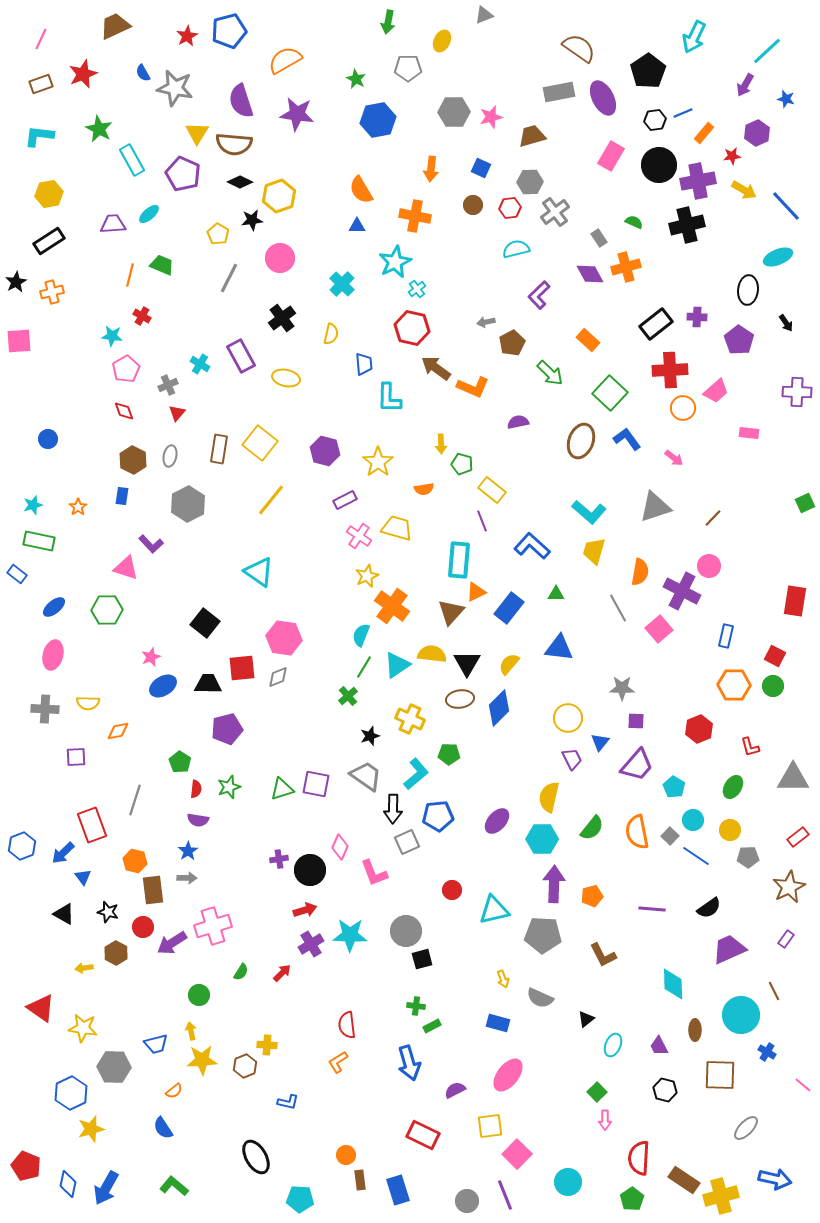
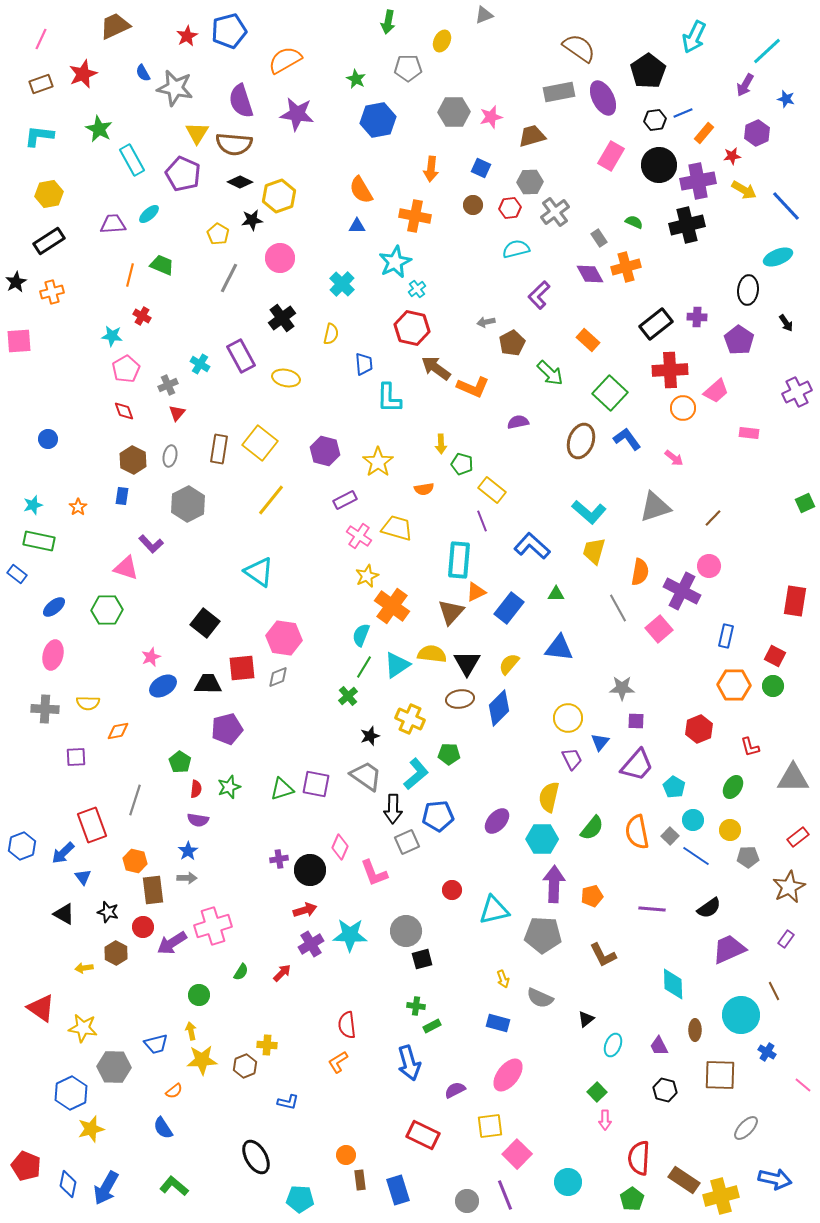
purple cross at (797, 392): rotated 28 degrees counterclockwise
